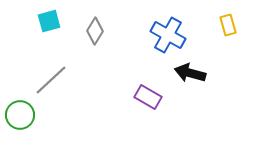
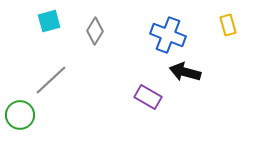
blue cross: rotated 8 degrees counterclockwise
black arrow: moved 5 px left, 1 px up
